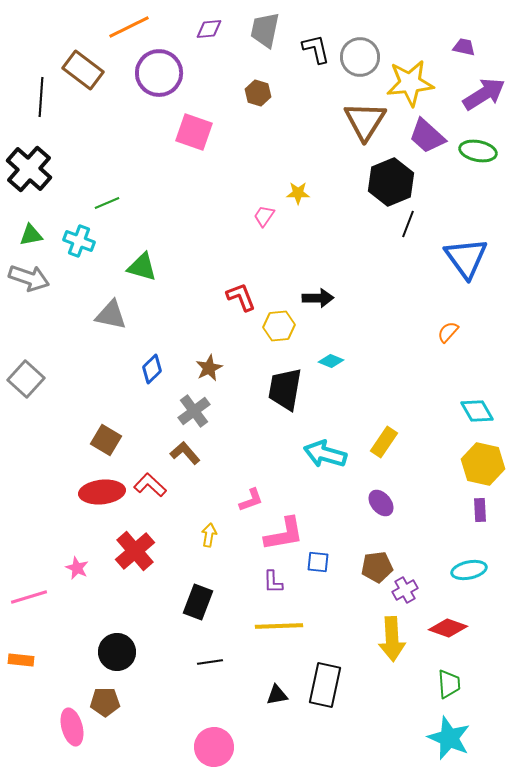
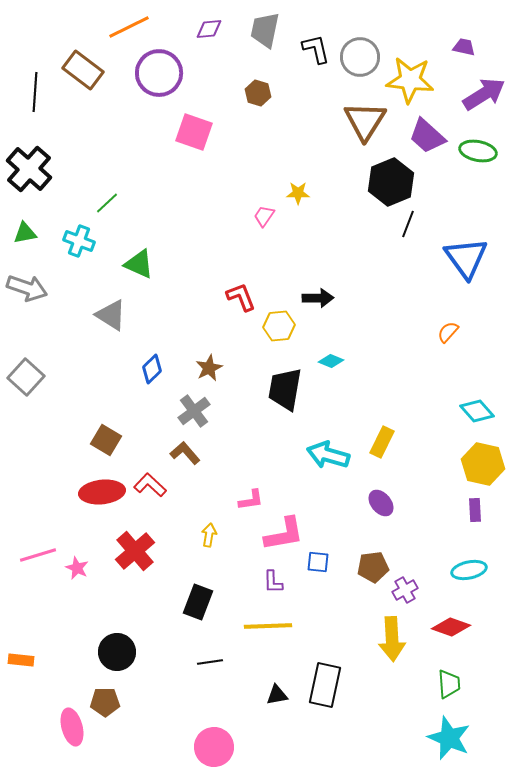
yellow star at (410, 83): moved 3 px up; rotated 12 degrees clockwise
black line at (41, 97): moved 6 px left, 5 px up
green line at (107, 203): rotated 20 degrees counterclockwise
green triangle at (31, 235): moved 6 px left, 2 px up
green triangle at (142, 267): moved 3 px left, 3 px up; rotated 8 degrees clockwise
gray arrow at (29, 278): moved 2 px left, 10 px down
gray triangle at (111, 315): rotated 20 degrees clockwise
gray square at (26, 379): moved 2 px up
cyan diamond at (477, 411): rotated 12 degrees counterclockwise
yellow rectangle at (384, 442): moved 2 px left; rotated 8 degrees counterclockwise
cyan arrow at (325, 454): moved 3 px right, 1 px down
pink L-shape at (251, 500): rotated 12 degrees clockwise
purple rectangle at (480, 510): moved 5 px left
brown pentagon at (377, 567): moved 4 px left
pink line at (29, 597): moved 9 px right, 42 px up
yellow line at (279, 626): moved 11 px left
red diamond at (448, 628): moved 3 px right, 1 px up
